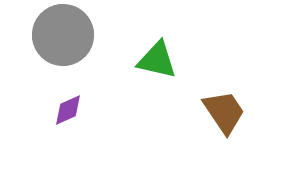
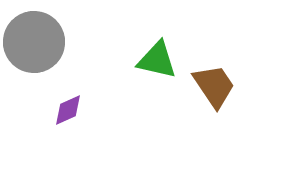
gray circle: moved 29 px left, 7 px down
brown trapezoid: moved 10 px left, 26 px up
